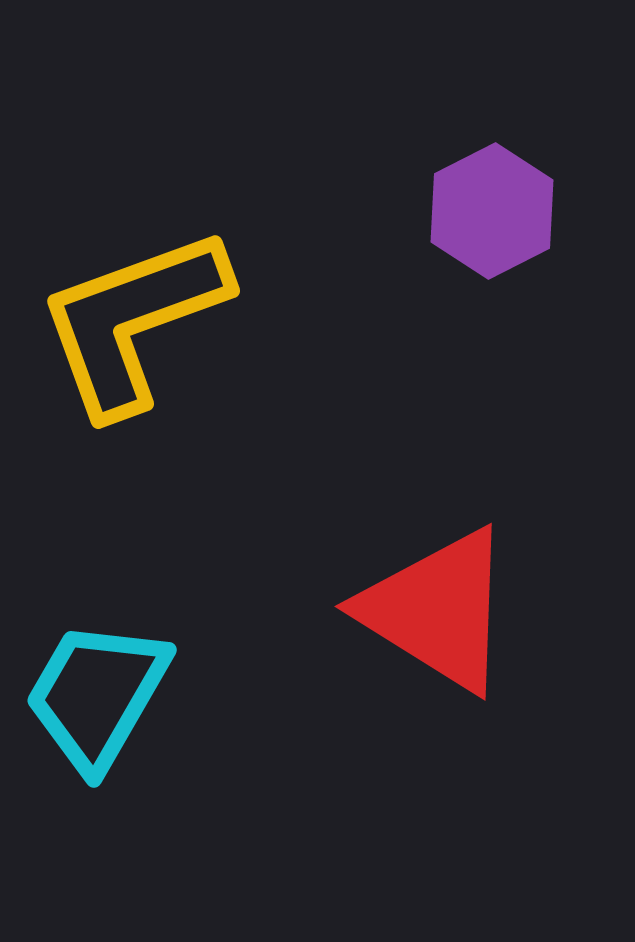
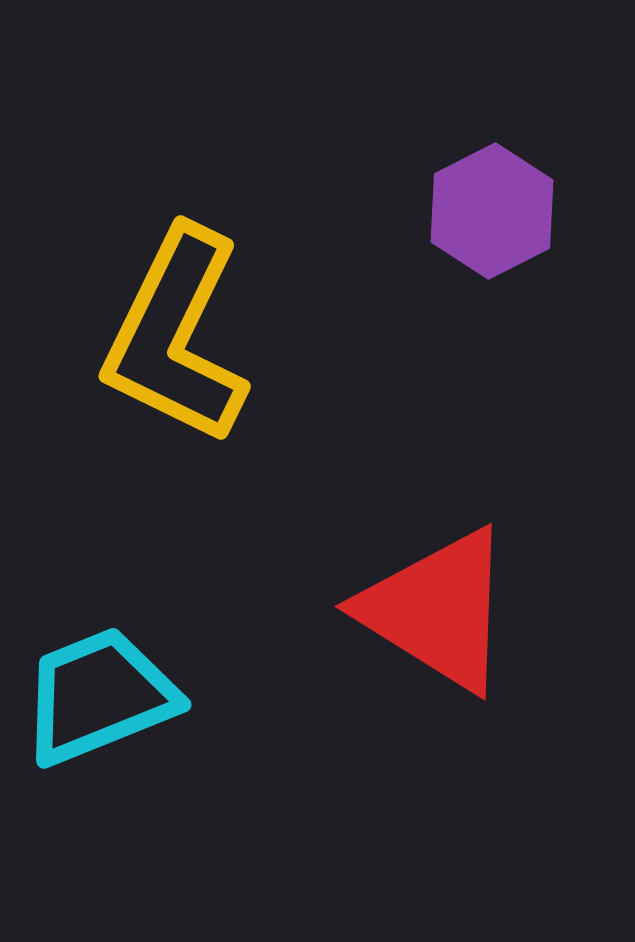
yellow L-shape: moved 43 px right, 15 px down; rotated 44 degrees counterclockwise
cyan trapezoid: moved 2 px right, 1 px down; rotated 38 degrees clockwise
